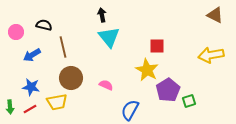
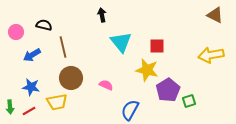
cyan triangle: moved 12 px right, 5 px down
yellow star: rotated 15 degrees counterclockwise
red line: moved 1 px left, 2 px down
